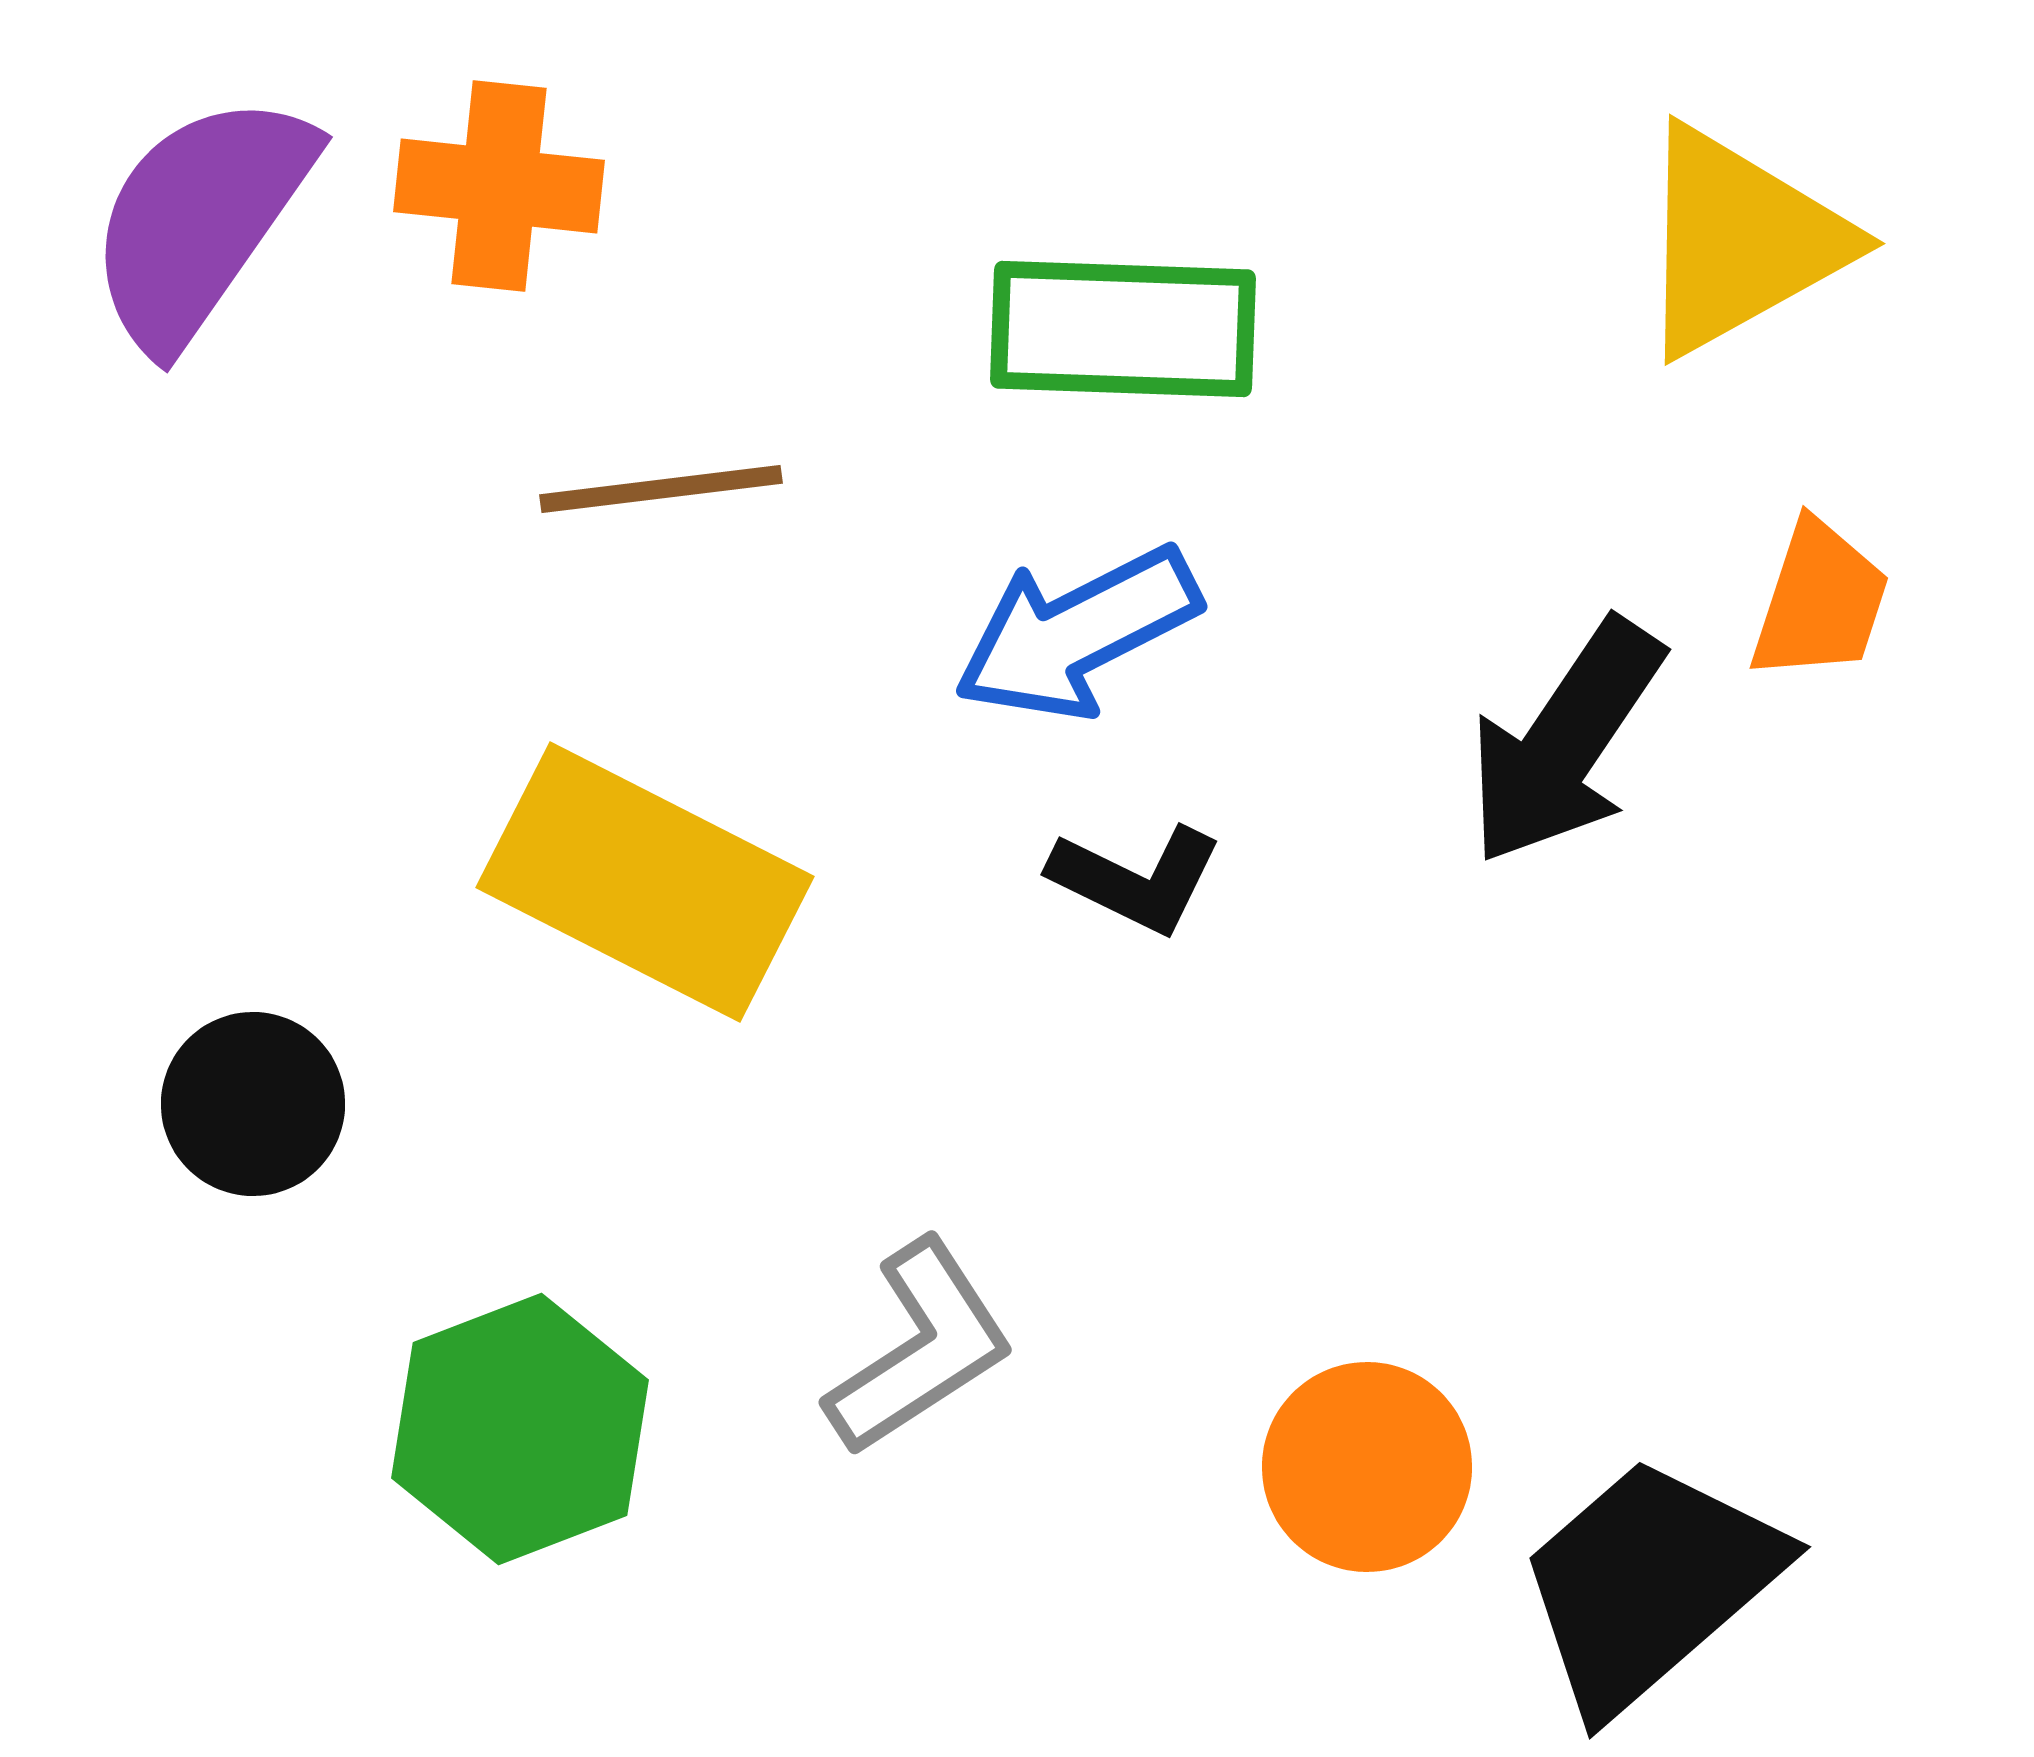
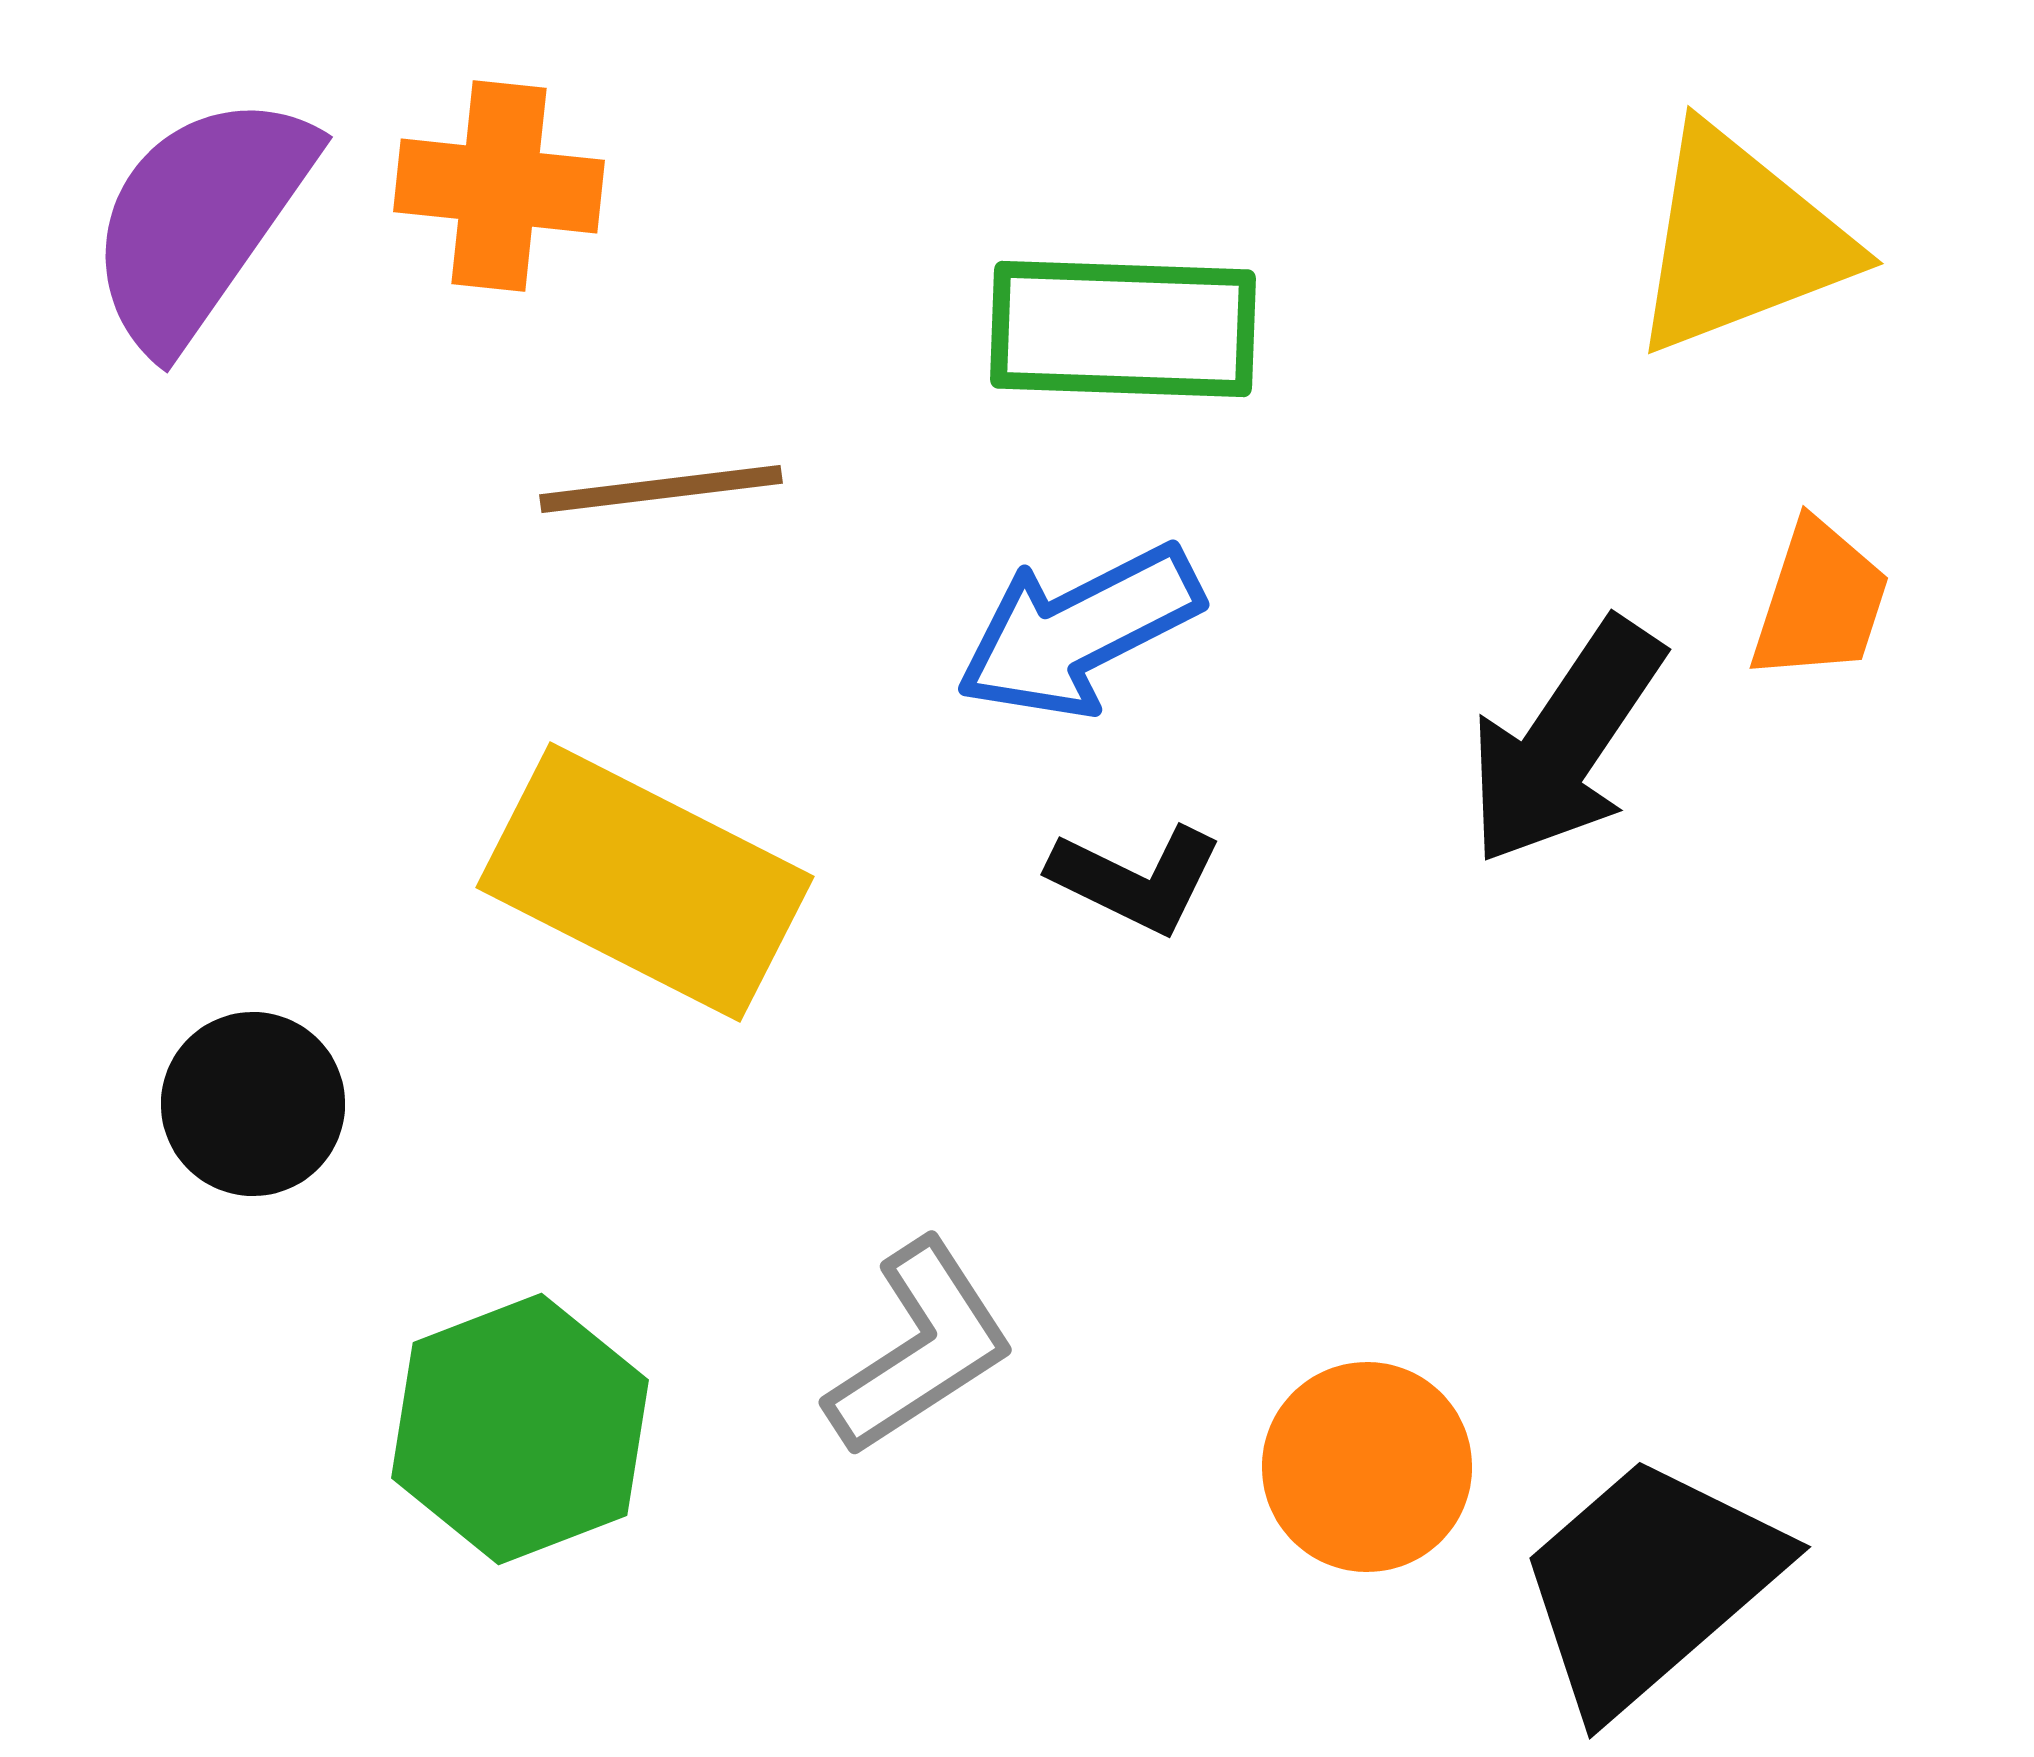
yellow triangle: rotated 8 degrees clockwise
blue arrow: moved 2 px right, 2 px up
